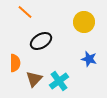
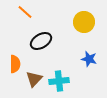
orange semicircle: moved 1 px down
cyan cross: rotated 30 degrees clockwise
